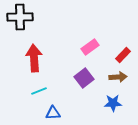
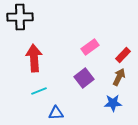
brown arrow: moved 1 px right; rotated 60 degrees counterclockwise
blue triangle: moved 3 px right
